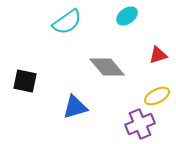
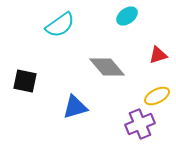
cyan semicircle: moved 7 px left, 3 px down
